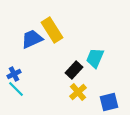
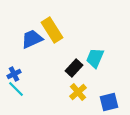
black rectangle: moved 2 px up
